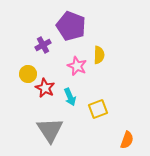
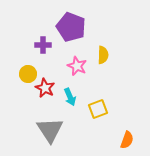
purple pentagon: moved 1 px down
purple cross: rotated 28 degrees clockwise
yellow semicircle: moved 4 px right
